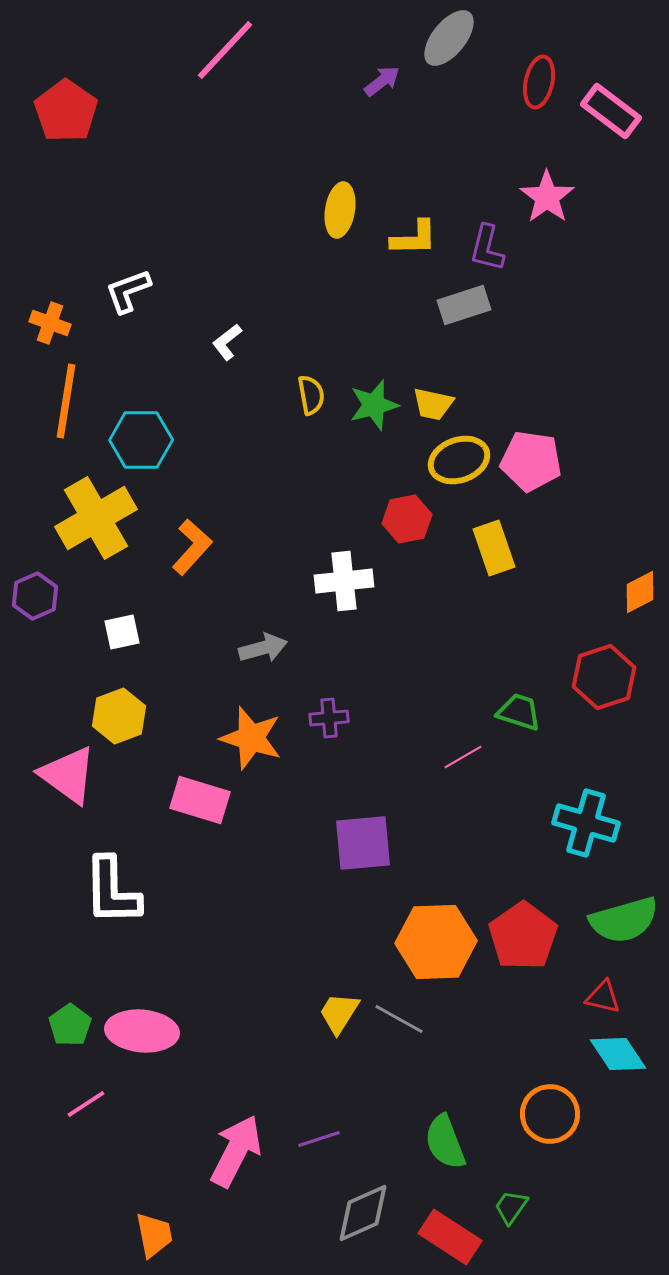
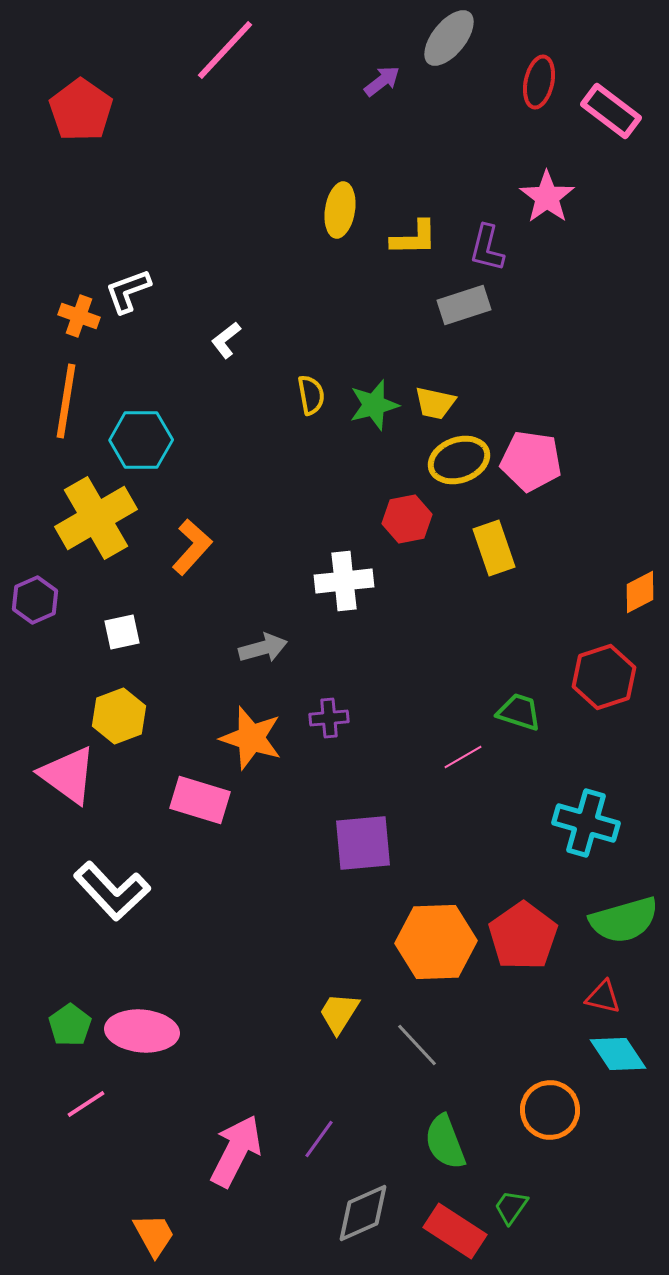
red pentagon at (66, 111): moved 15 px right, 1 px up
orange cross at (50, 323): moved 29 px right, 7 px up
white L-shape at (227, 342): moved 1 px left, 2 px up
yellow trapezoid at (433, 404): moved 2 px right, 1 px up
purple hexagon at (35, 596): moved 4 px down
white L-shape at (112, 891): rotated 42 degrees counterclockwise
gray line at (399, 1019): moved 18 px right, 26 px down; rotated 18 degrees clockwise
orange circle at (550, 1114): moved 4 px up
purple line at (319, 1139): rotated 36 degrees counterclockwise
orange trapezoid at (154, 1235): rotated 18 degrees counterclockwise
red rectangle at (450, 1237): moved 5 px right, 6 px up
